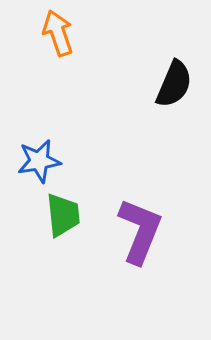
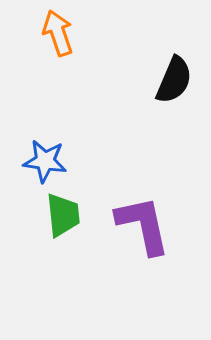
black semicircle: moved 4 px up
blue star: moved 6 px right; rotated 18 degrees clockwise
purple L-shape: moved 3 px right, 6 px up; rotated 34 degrees counterclockwise
